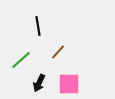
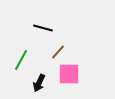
black line: moved 5 px right, 2 px down; rotated 66 degrees counterclockwise
green line: rotated 20 degrees counterclockwise
pink square: moved 10 px up
